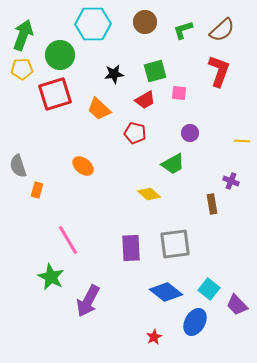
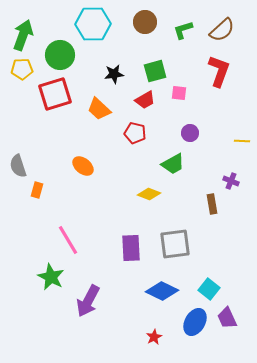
yellow diamond: rotated 20 degrees counterclockwise
blue diamond: moved 4 px left, 1 px up; rotated 12 degrees counterclockwise
purple trapezoid: moved 10 px left, 13 px down; rotated 20 degrees clockwise
